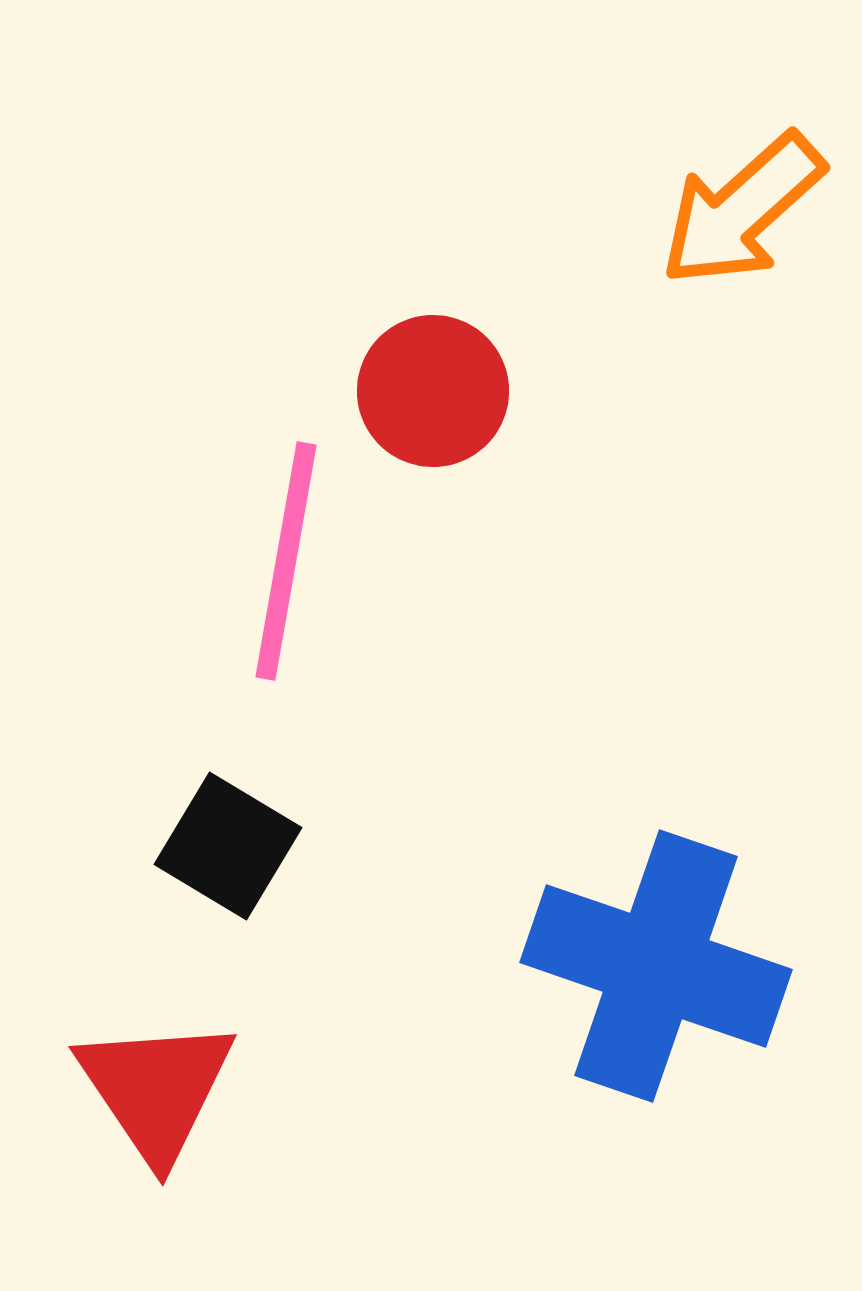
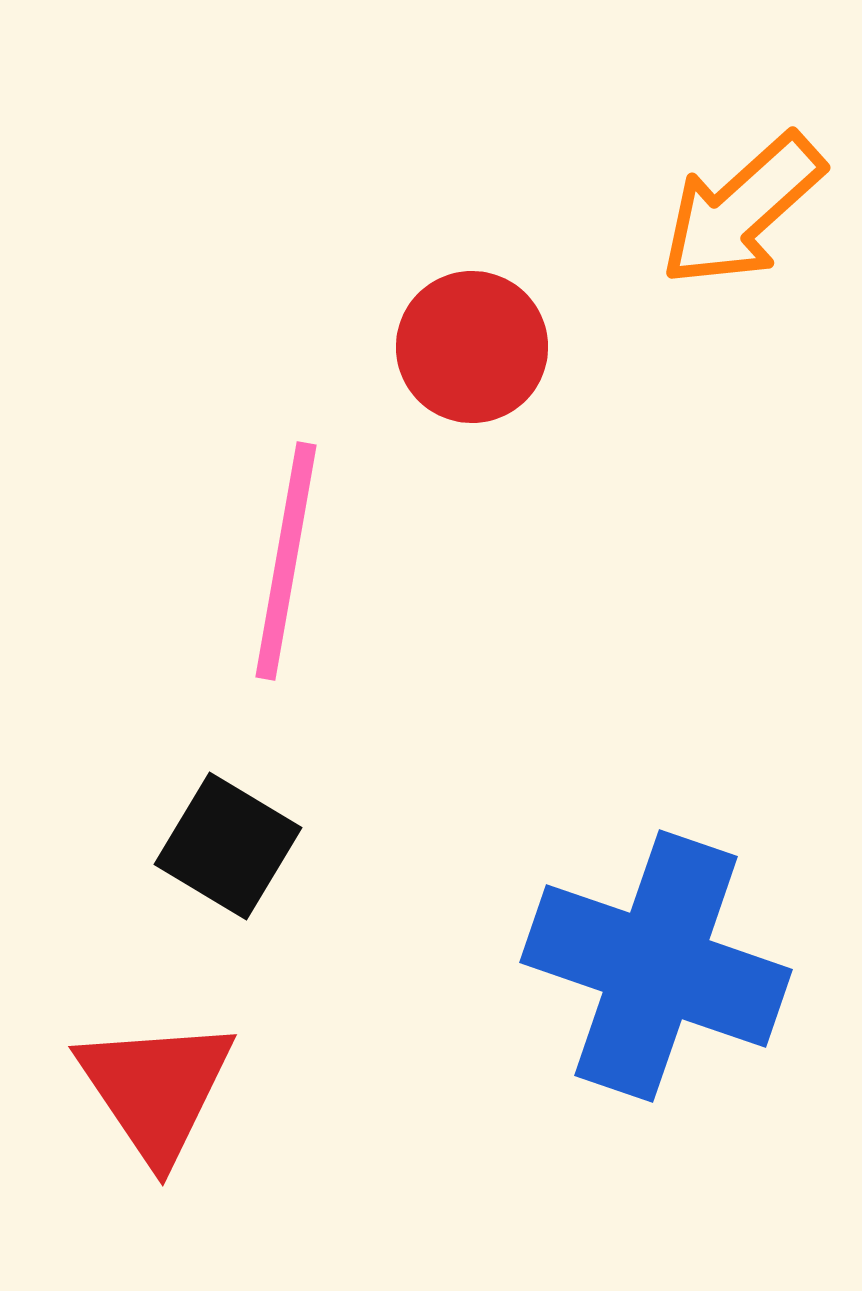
red circle: moved 39 px right, 44 px up
